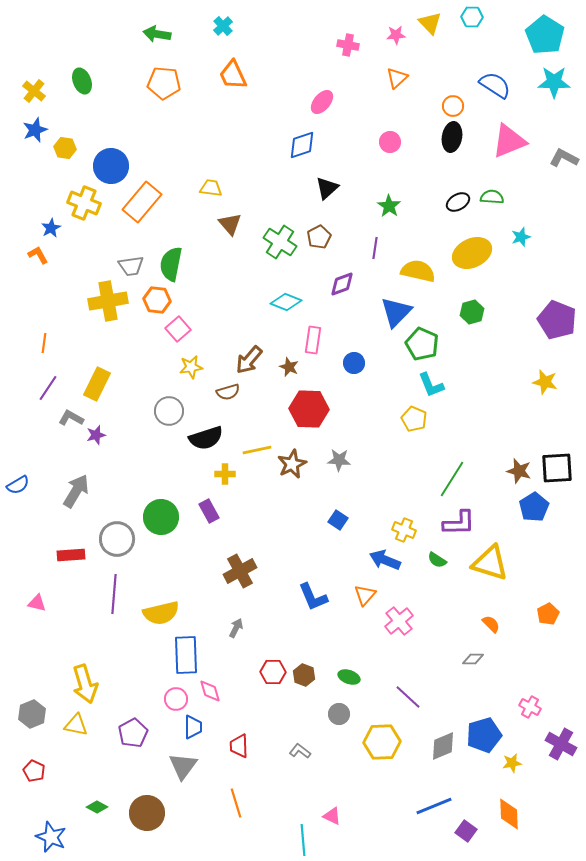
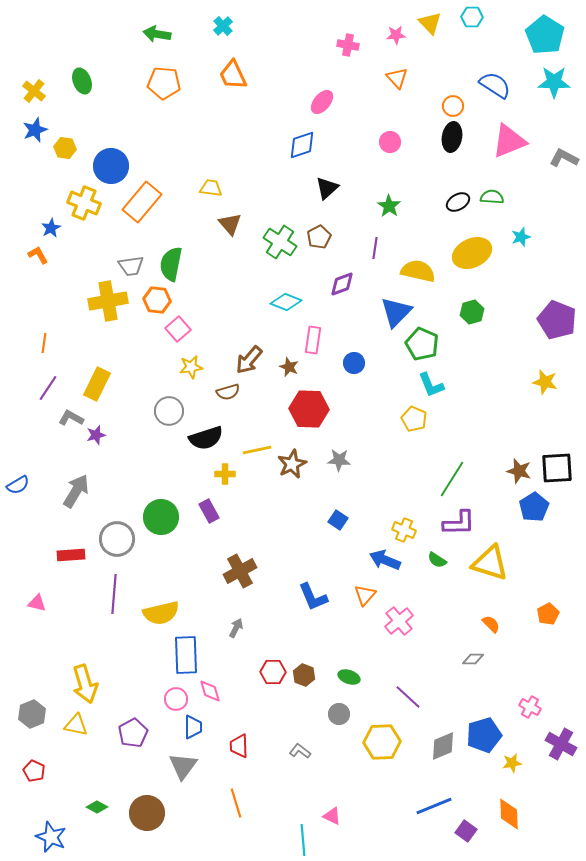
orange triangle at (397, 78): rotated 30 degrees counterclockwise
